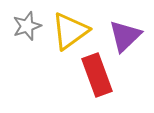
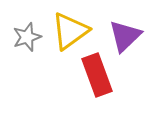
gray star: moved 11 px down
